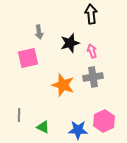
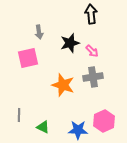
pink arrow: rotated 152 degrees clockwise
